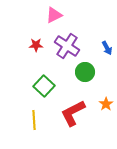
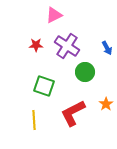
green square: rotated 25 degrees counterclockwise
